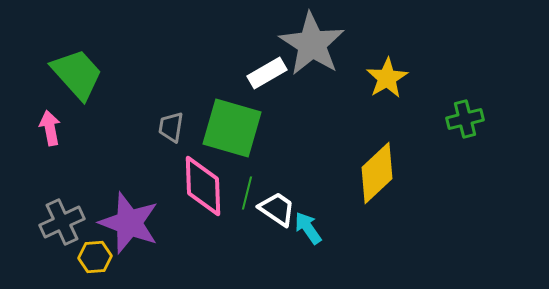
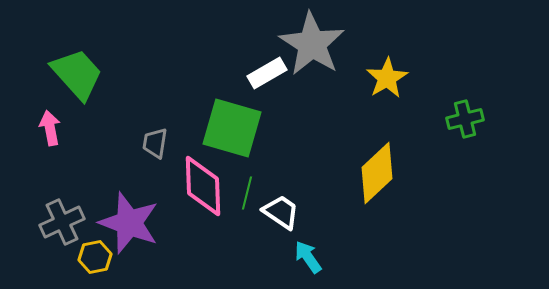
gray trapezoid: moved 16 px left, 16 px down
white trapezoid: moved 4 px right, 3 px down
cyan arrow: moved 29 px down
yellow hexagon: rotated 8 degrees counterclockwise
